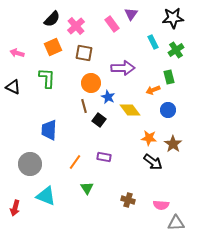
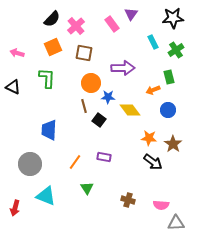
blue star: rotated 24 degrees counterclockwise
